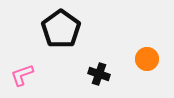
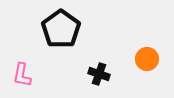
pink L-shape: rotated 60 degrees counterclockwise
